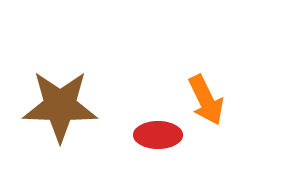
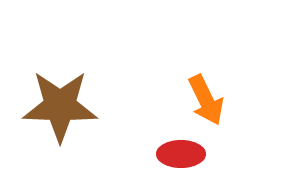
red ellipse: moved 23 px right, 19 px down
